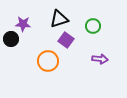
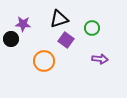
green circle: moved 1 px left, 2 px down
orange circle: moved 4 px left
